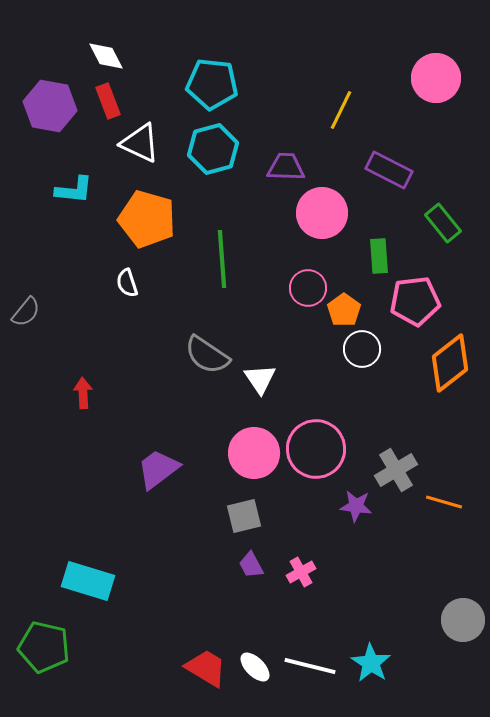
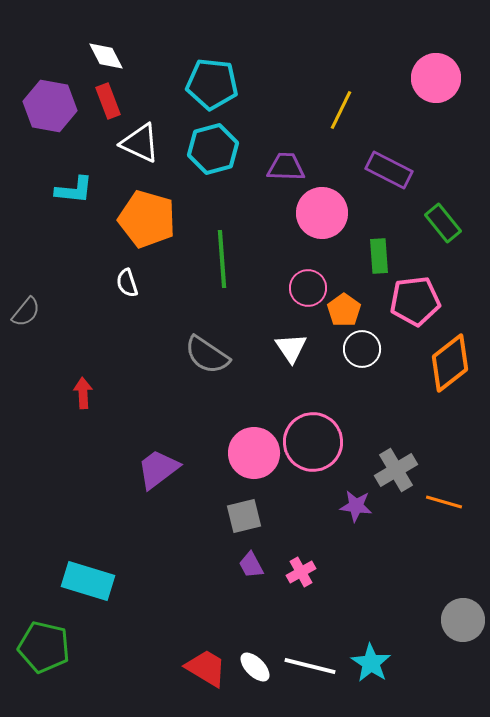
white triangle at (260, 379): moved 31 px right, 31 px up
pink circle at (316, 449): moved 3 px left, 7 px up
